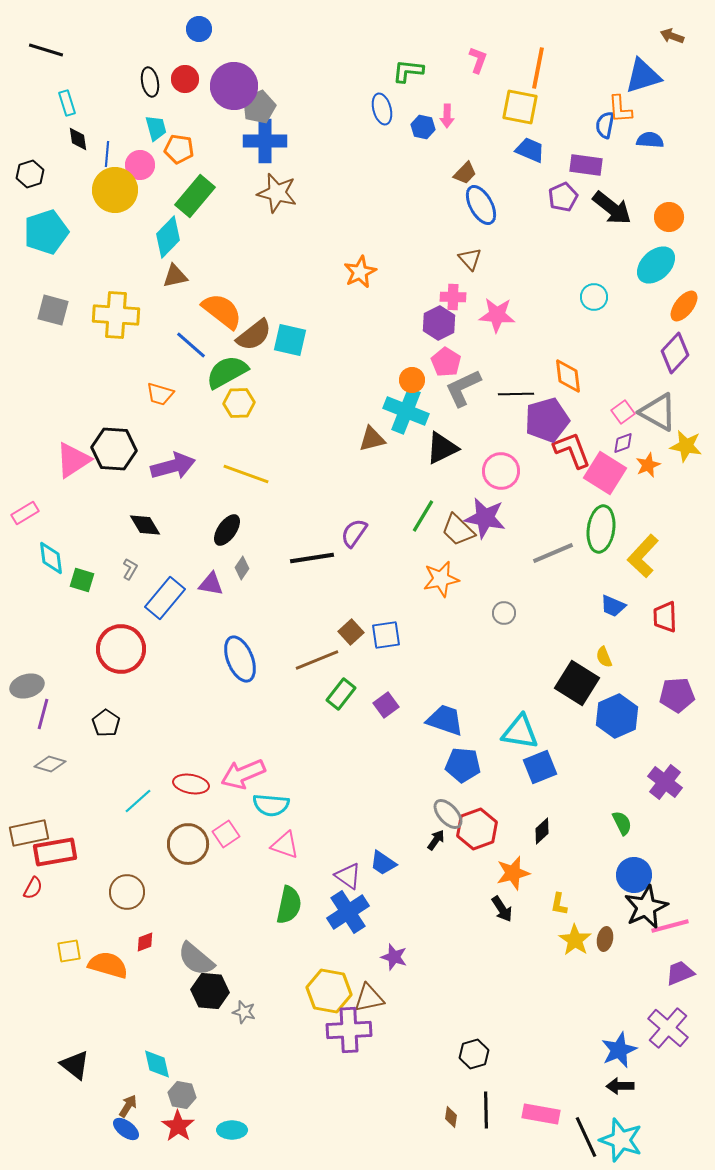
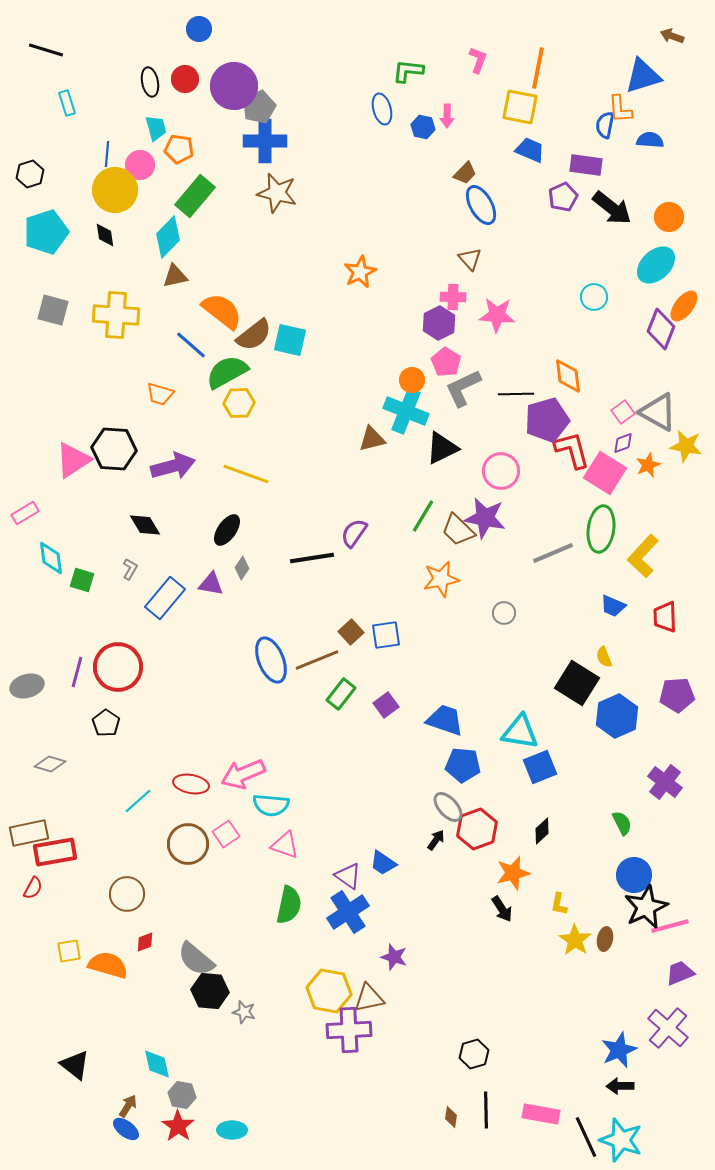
black diamond at (78, 139): moved 27 px right, 96 px down
purple diamond at (675, 353): moved 14 px left, 24 px up; rotated 21 degrees counterclockwise
red L-shape at (572, 450): rotated 6 degrees clockwise
red circle at (121, 649): moved 3 px left, 18 px down
blue ellipse at (240, 659): moved 31 px right, 1 px down
purple line at (43, 714): moved 34 px right, 42 px up
gray ellipse at (448, 814): moved 7 px up
brown circle at (127, 892): moved 2 px down
